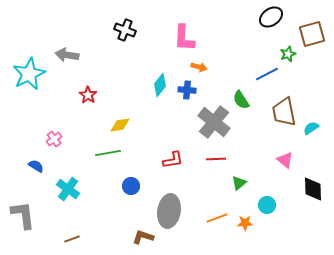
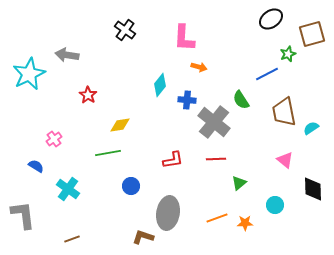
black ellipse: moved 2 px down
black cross: rotated 15 degrees clockwise
blue cross: moved 10 px down
cyan circle: moved 8 px right
gray ellipse: moved 1 px left, 2 px down
